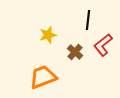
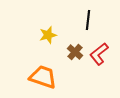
red L-shape: moved 4 px left, 9 px down
orange trapezoid: rotated 40 degrees clockwise
